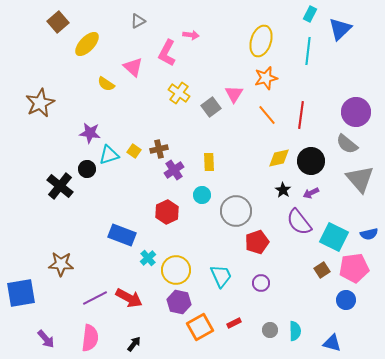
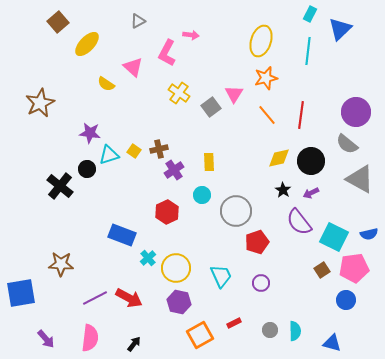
gray triangle at (360, 179): rotated 20 degrees counterclockwise
yellow circle at (176, 270): moved 2 px up
orange square at (200, 327): moved 8 px down
